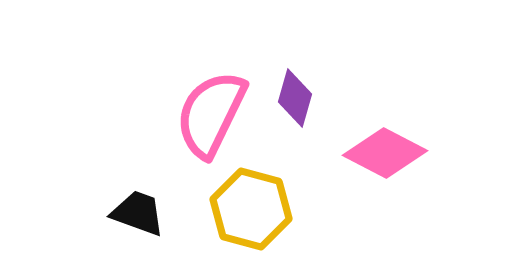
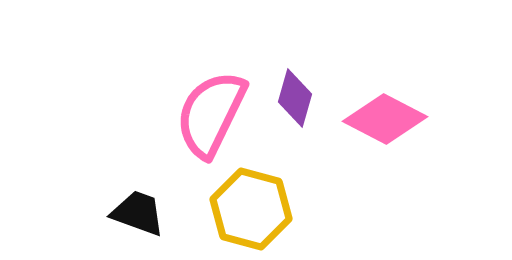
pink diamond: moved 34 px up
